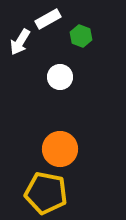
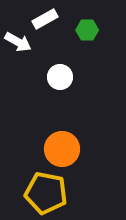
white rectangle: moved 3 px left
green hexagon: moved 6 px right, 6 px up; rotated 20 degrees counterclockwise
white arrow: moved 2 px left; rotated 92 degrees counterclockwise
orange circle: moved 2 px right
